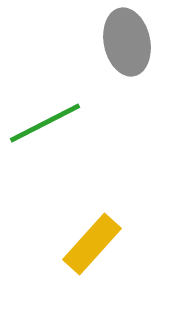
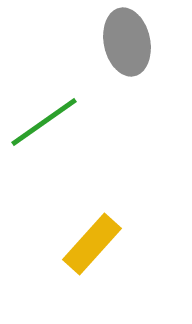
green line: moved 1 px left, 1 px up; rotated 8 degrees counterclockwise
